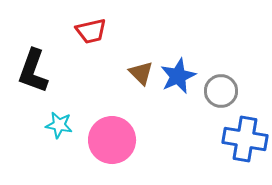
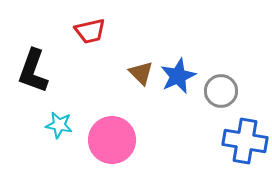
red trapezoid: moved 1 px left
blue cross: moved 2 px down
